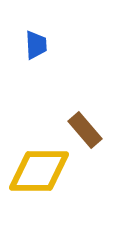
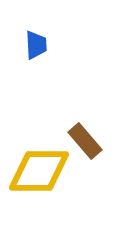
brown rectangle: moved 11 px down
